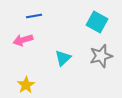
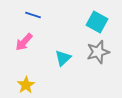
blue line: moved 1 px left, 1 px up; rotated 28 degrees clockwise
pink arrow: moved 1 px right, 2 px down; rotated 30 degrees counterclockwise
gray star: moved 3 px left, 4 px up
